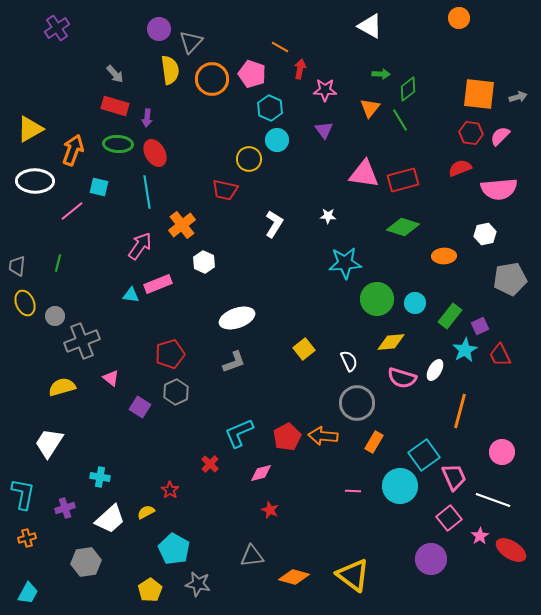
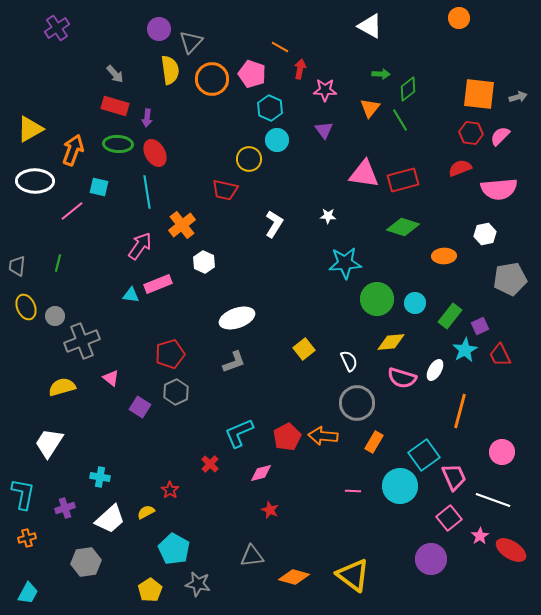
yellow ellipse at (25, 303): moved 1 px right, 4 px down
